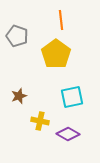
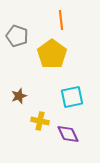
yellow pentagon: moved 4 px left
purple diamond: rotated 35 degrees clockwise
